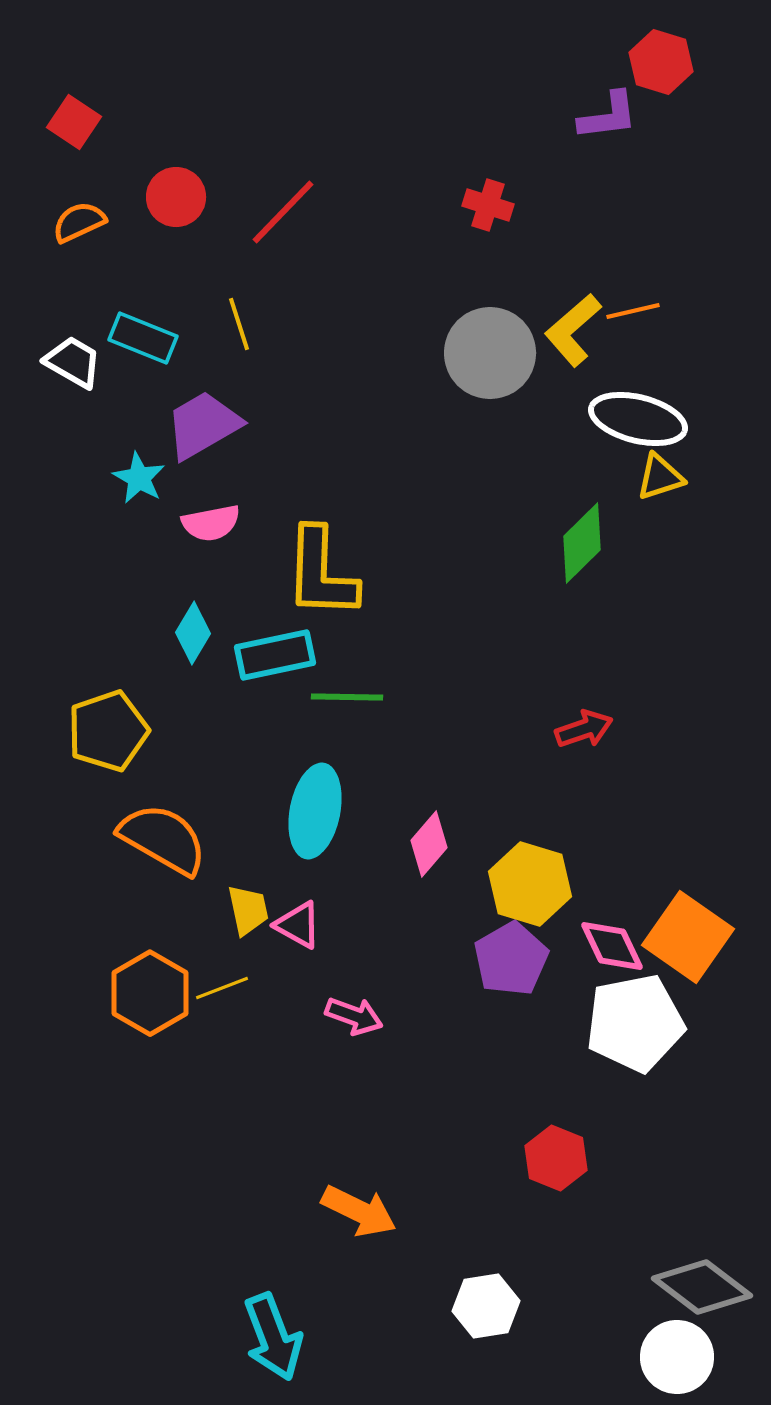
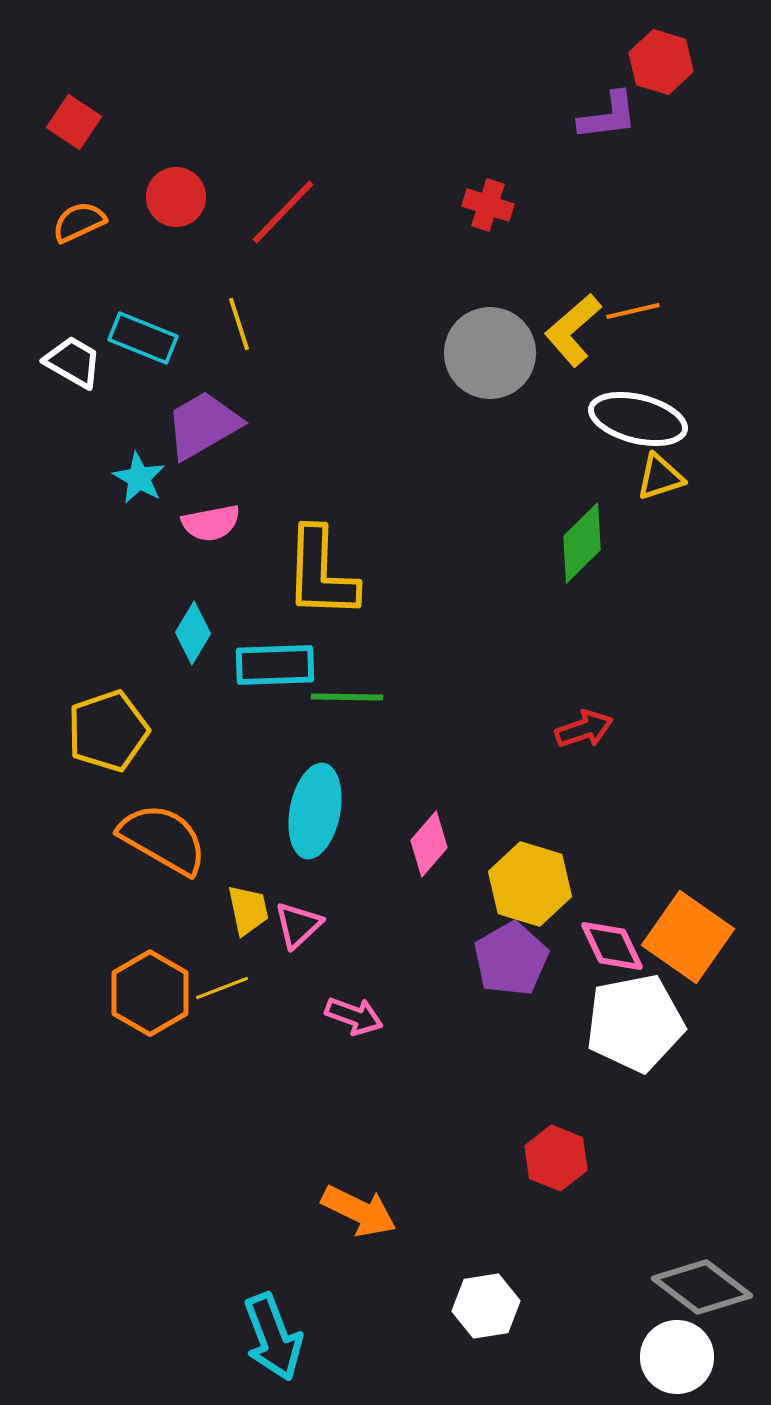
cyan rectangle at (275, 655): moved 10 px down; rotated 10 degrees clockwise
pink triangle at (298, 925): rotated 48 degrees clockwise
